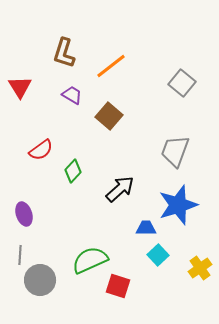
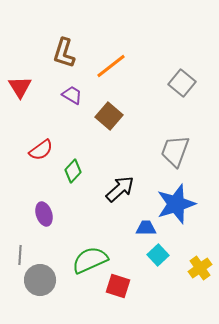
blue star: moved 2 px left, 1 px up
purple ellipse: moved 20 px right
